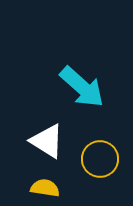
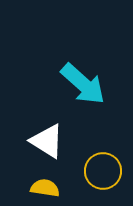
cyan arrow: moved 1 px right, 3 px up
yellow circle: moved 3 px right, 12 px down
